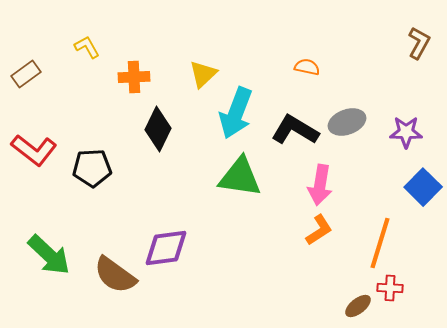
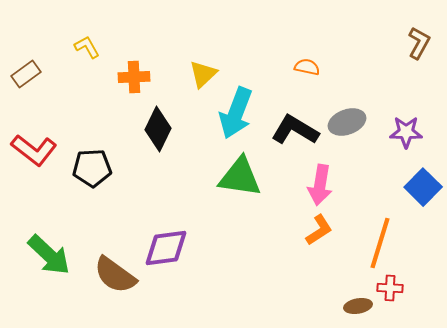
brown ellipse: rotated 28 degrees clockwise
